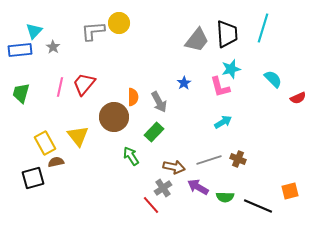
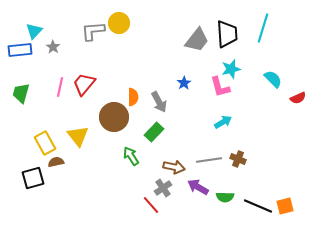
gray line: rotated 10 degrees clockwise
orange square: moved 5 px left, 15 px down
